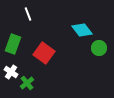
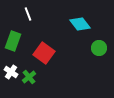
cyan diamond: moved 2 px left, 6 px up
green rectangle: moved 3 px up
green cross: moved 2 px right, 6 px up
